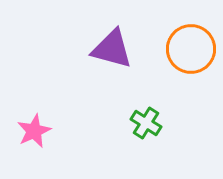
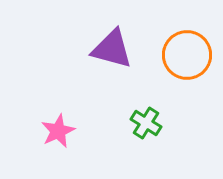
orange circle: moved 4 px left, 6 px down
pink star: moved 24 px right
